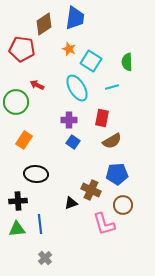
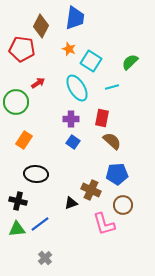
brown diamond: moved 3 px left, 2 px down; rotated 30 degrees counterclockwise
green semicircle: moved 3 px right; rotated 48 degrees clockwise
red arrow: moved 1 px right, 2 px up; rotated 120 degrees clockwise
purple cross: moved 2 px right, 1 px up
brown semicircle: rotated 108 degrees counterclockwise
black cross: rotated 18 degrees clockwise
blue line: rotated 60 degrees clockwise
